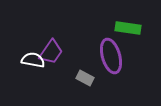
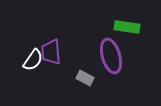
green rectangle: moved 1 px left, 1 px up
purple trapezoid: rotated 140 degrees clockwise
white semicircle: rotated 115 degrees clockwise
